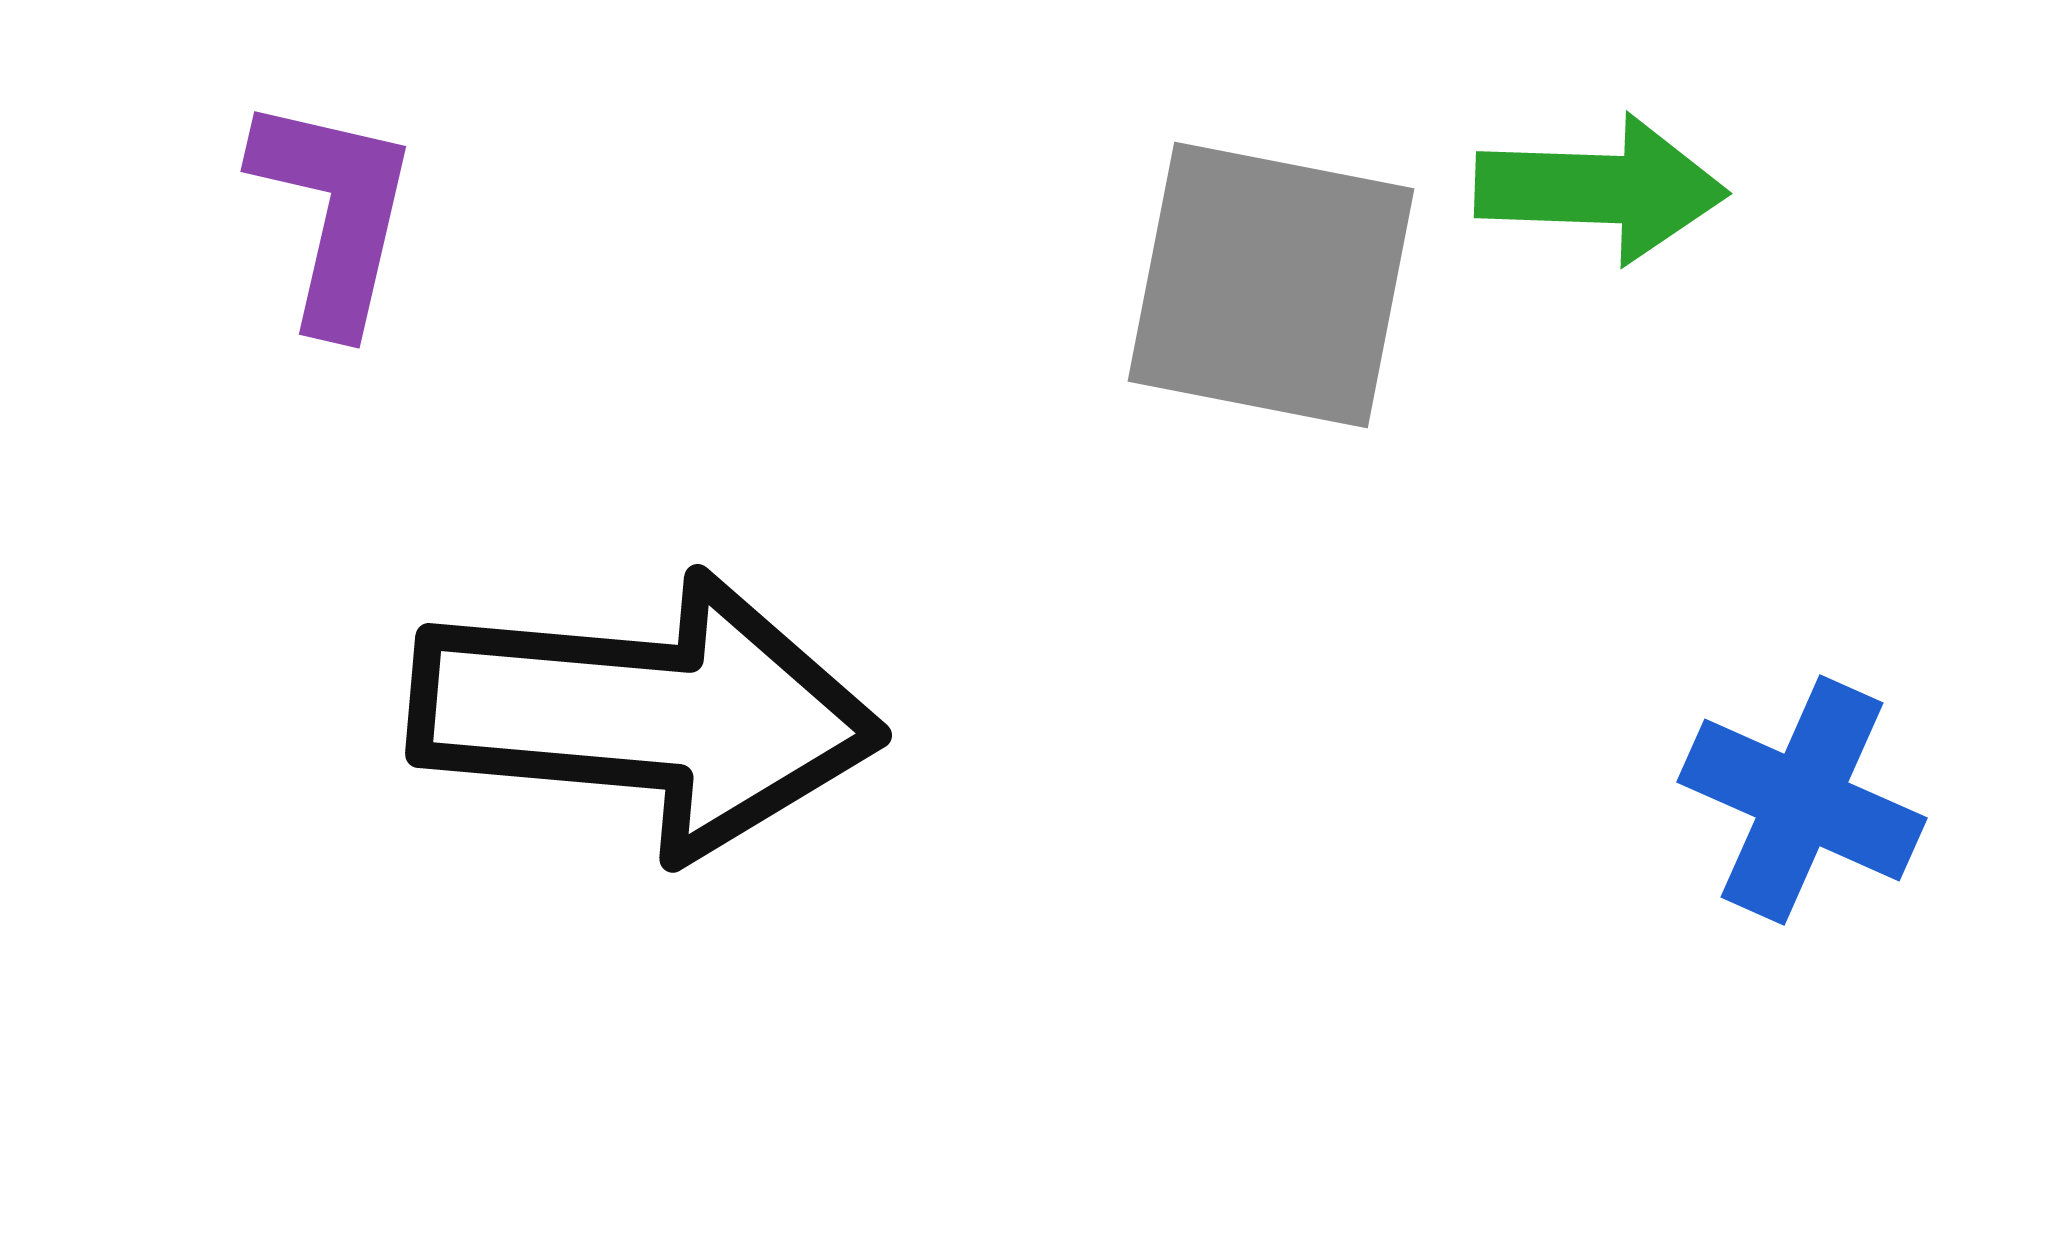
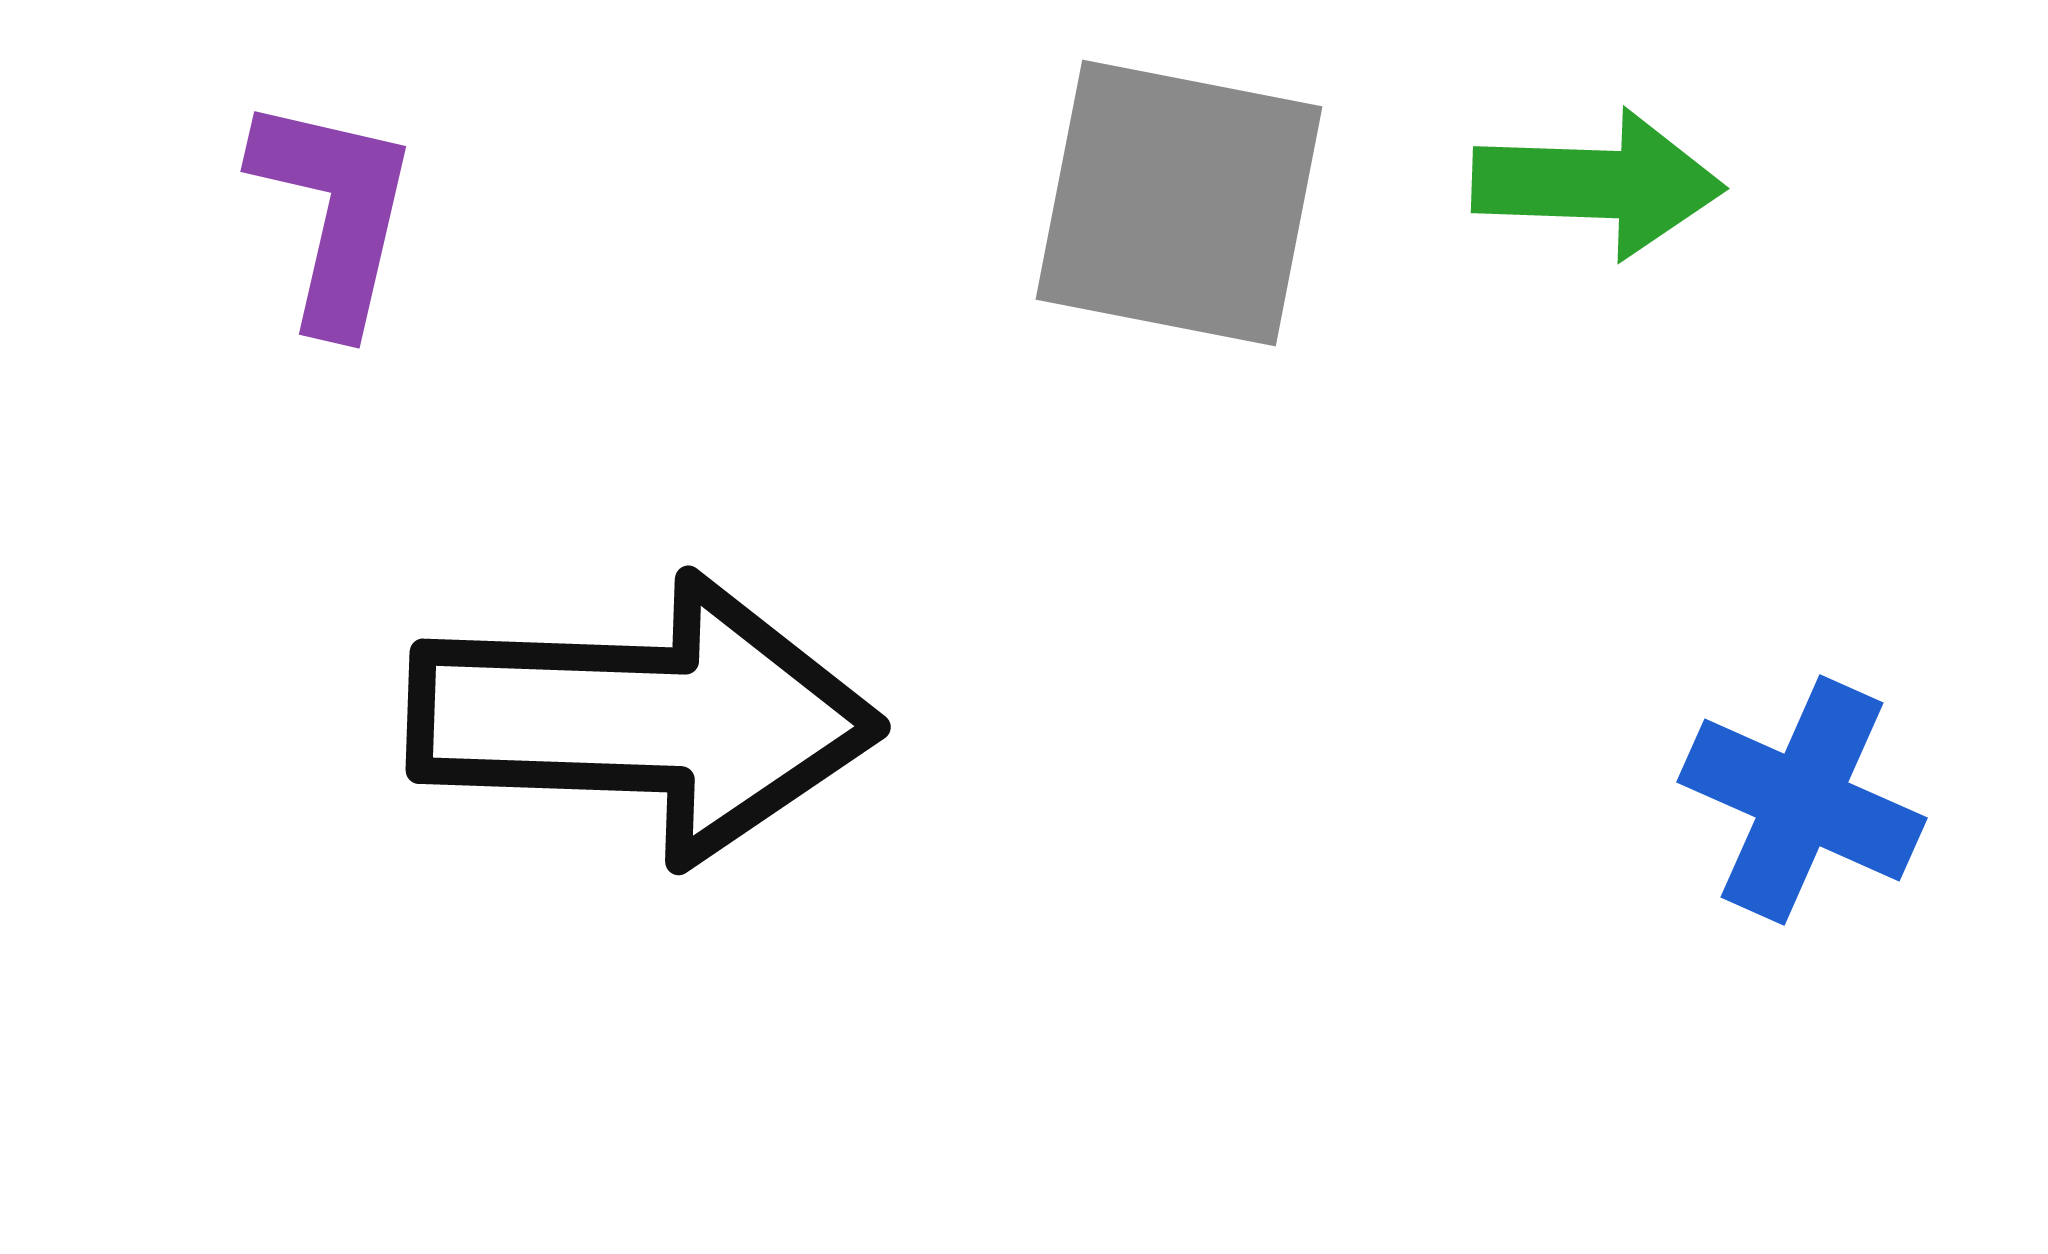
green arrow: moved 3 px left, 5 px up
gray square: moved 92 px left, 82 px up
black arrow: moved 2 px left, 4 px down; rotated 3 degrees counterclockwise
